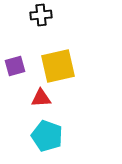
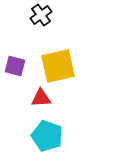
black cross: rotated 30 degrees counterclockwise
purple square: rotated 30 degrees clockwise
